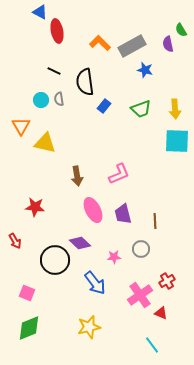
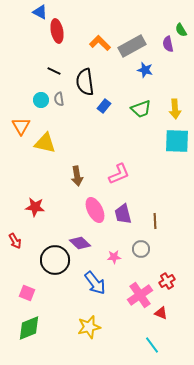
pink ellipse: moved 2 px right
